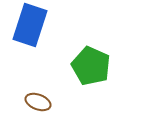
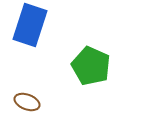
brown ellipse: moved 11 px left
